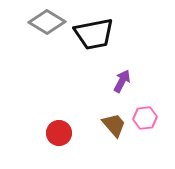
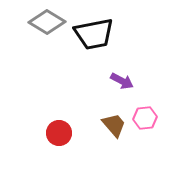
purple arrow: rotated 90 degrees clockwise
